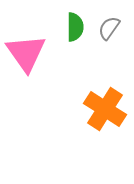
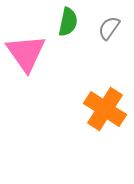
green semicircle: moved 7 px left, 5 px up; rotated 12 degrees clockwise
